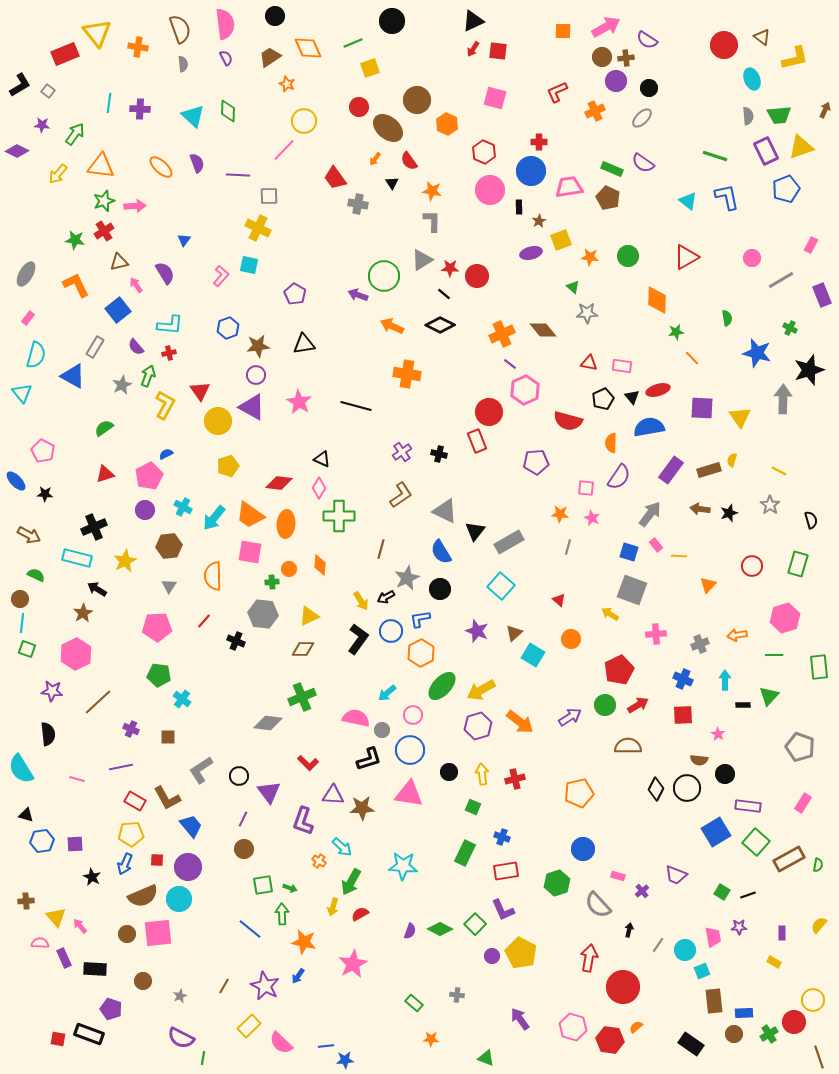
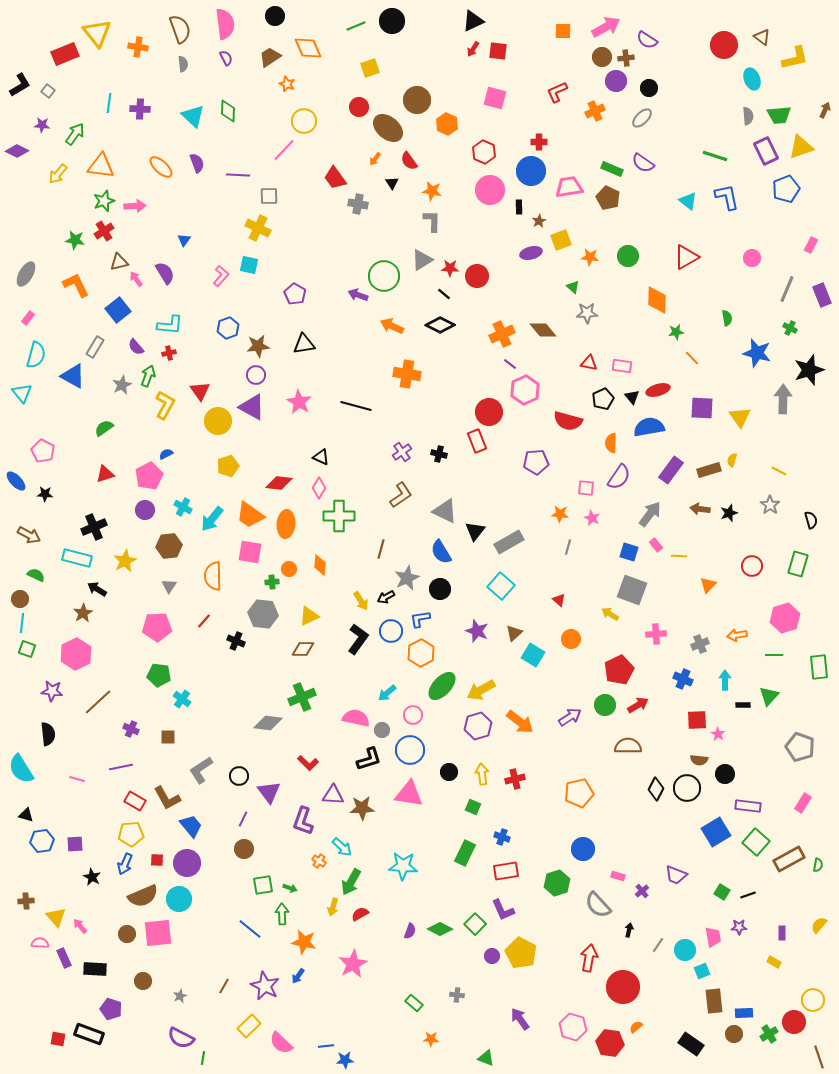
green line at (353, 43): moved 3 px right, 17 px up
gray line at (781, 280): moved 6 px right, 9 px down; rotated 36 degrees counterclockwise
pink arrow at (136, 285): moved 6 px up
black triangle at (322, 459): moved 1 px left, 2 px up
cyan arrow at (214, 518): moved 2 px left, 1 px down
red square at (683, 715): moved 14 px right, 5 px down
purple circle at (188, 867): moved 1 px left, 4 px up
red hexagon at (610, 1040): moved 3 px down
